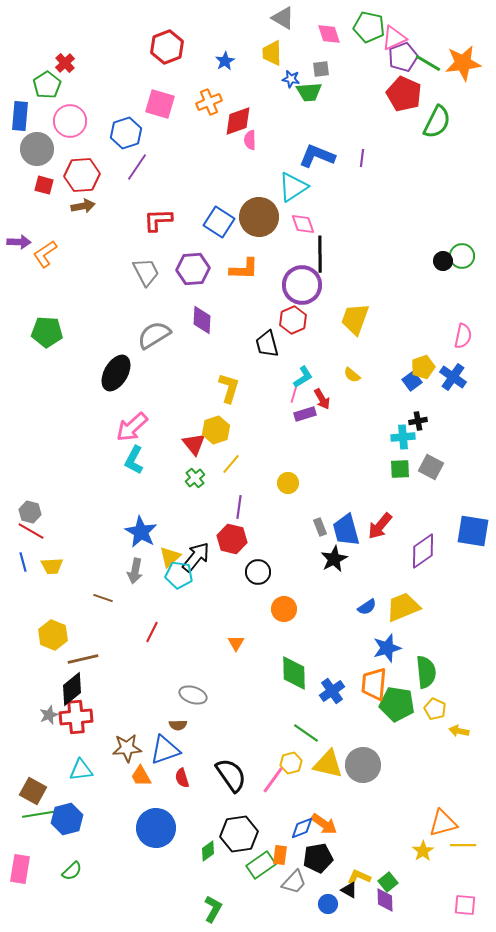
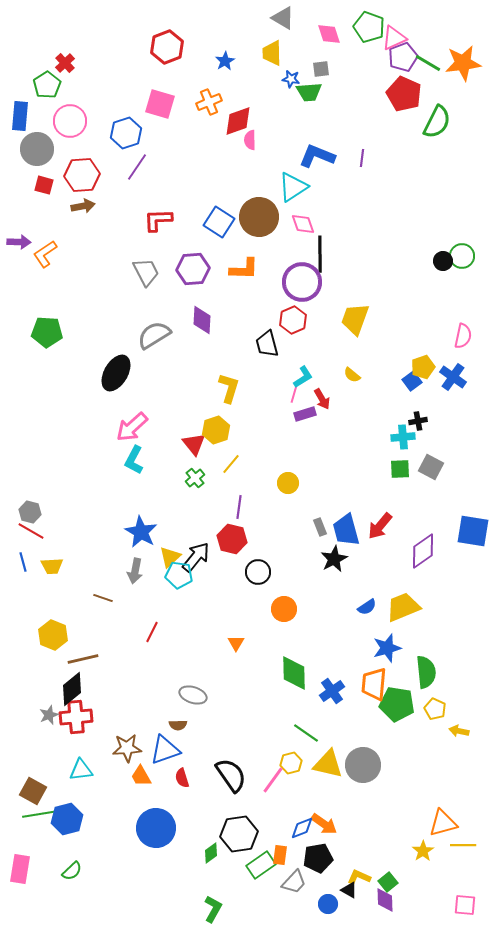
green pentagon at (369, 27): rotated 8 degrees clockwise
purple circle at (302, 285): moved 3 px up
green diamond at (208, 851): moved 3 px right, 2 px down
